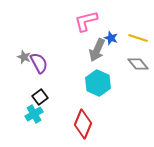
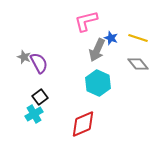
red diamond: rotated 44 degrees clockwise
